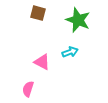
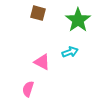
green star: rotated 15 degrees clockwise
